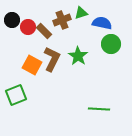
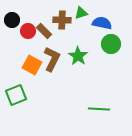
brown cross: rotated 24 degrees clockwise
red circle: moved 4 px down
